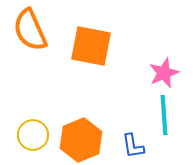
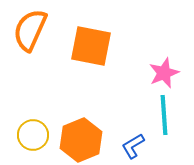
orange semicircle: rotated 48 degrees clockwise
blue L-shape: rotated 68 degrees clockwise
